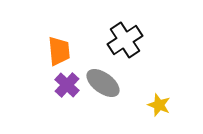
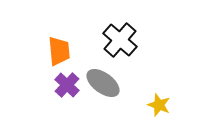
black cross: moved 5 px left; rotated 16 degrees counterclockwise
